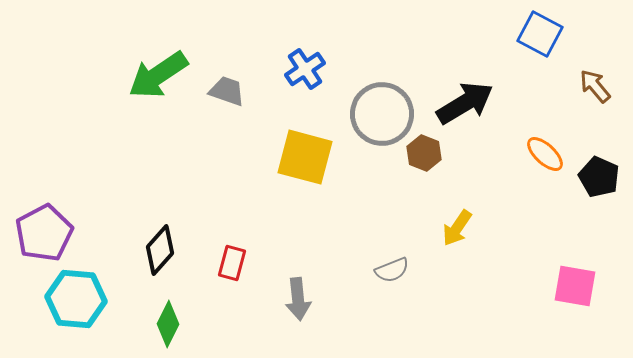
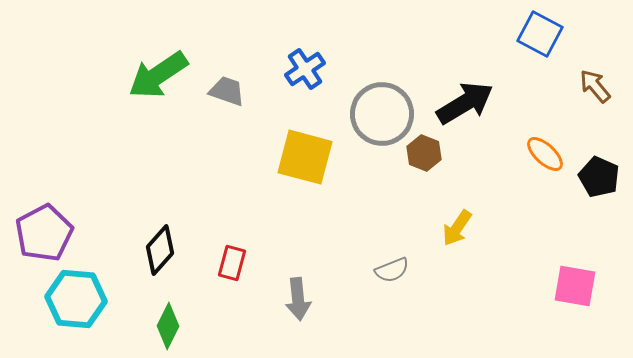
green diamond: moved 2 px down
